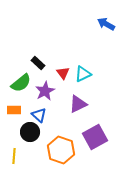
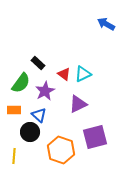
red triangle: moved 1 px right, 1 px down; rotated 16 degrees counterclockwise
green semicircle: rotated 15 degrees counterclockwise
purple square: rotated 15 degrees clockwise
